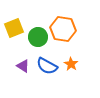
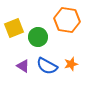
orange hexagon: moved 4 px right, 9 px up
orange star: rotated 24 degrees clockwise
